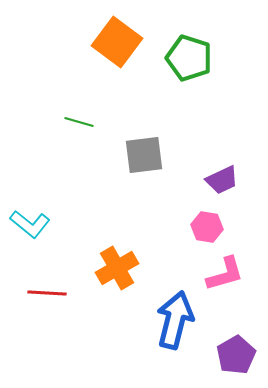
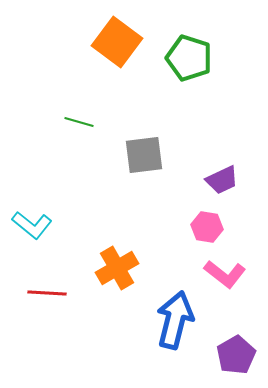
cyan L-shape: moved 2 px right, 1 px down
pink L-shape: rotated 54 degrees clockwise
